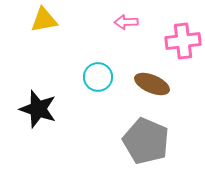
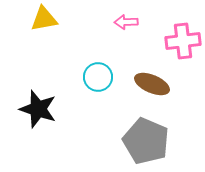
yellow triangle: moved 1 px up
